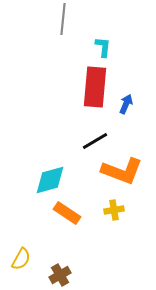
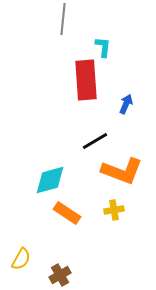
red rectangle: moved 9 px left, 7 px up; rotated 9 degrees counterclockwise
